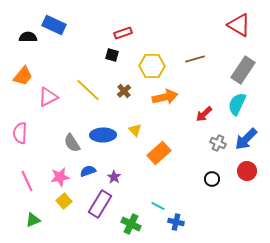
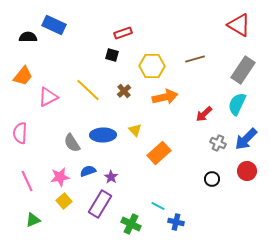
purple star: moved 3 px left
